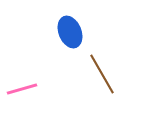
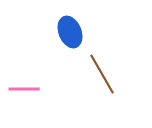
pink line: moved 2 px right; rotated 16 degrees clockwise
